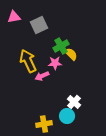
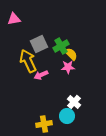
pink triangle: moved 2 px down
gray square: moved 19 px down
pink star: moved 13 px right, 4 px down
pink arrow: moved 1 px left, 1 px up
